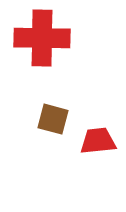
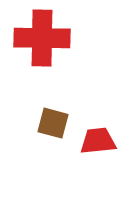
brown square: moved 4 px down
